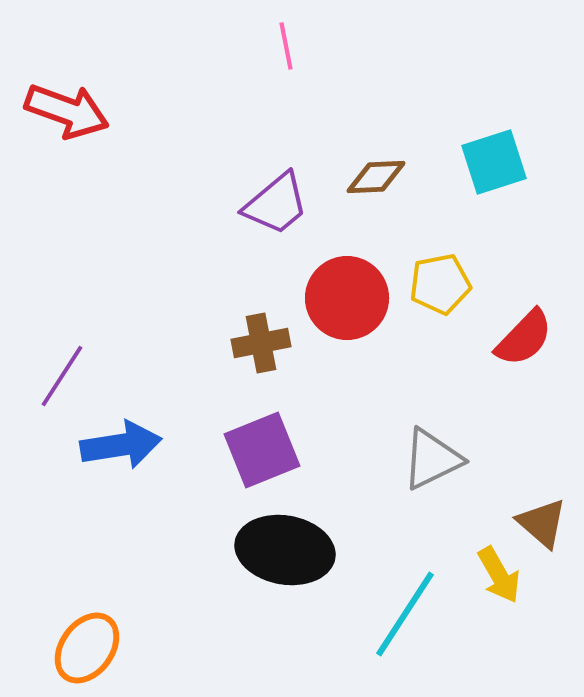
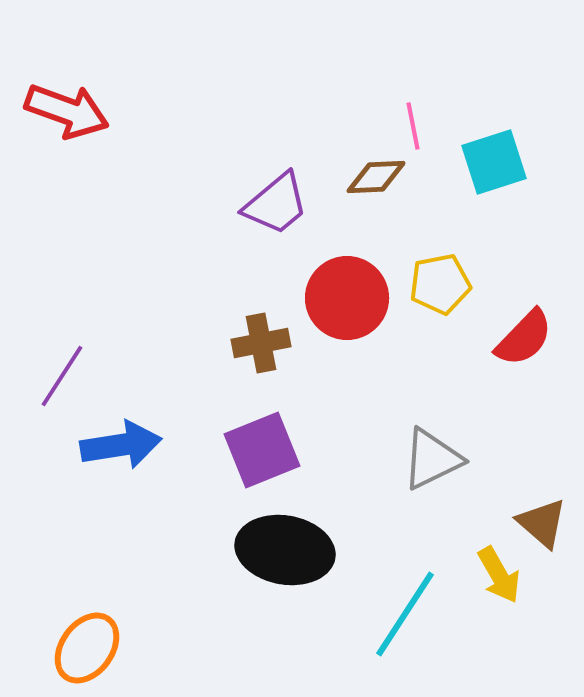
pink line: moved 127 px right, 80 px down
